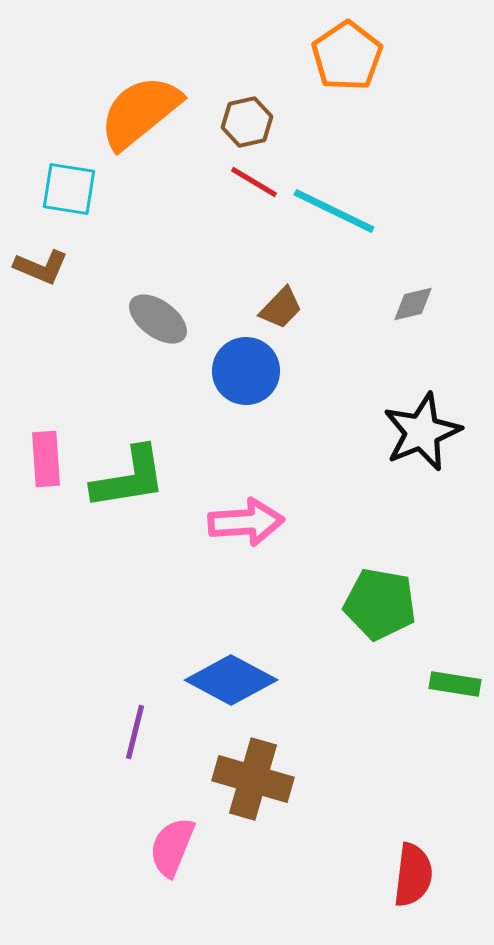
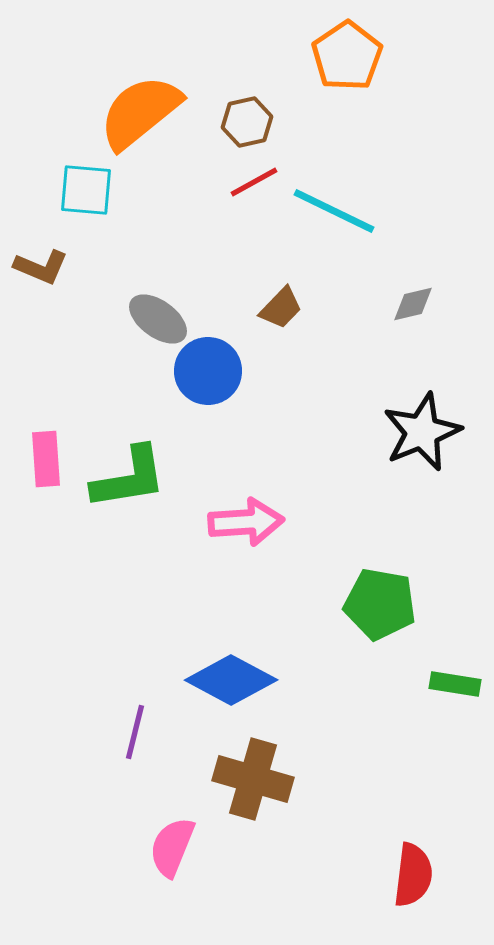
red line: rotated 60 degrees counterclockwise
cyan square: moved 17 px right, 1 px down; rotated 4 degrees counterclockwise
blue circle: moved 38 px left
